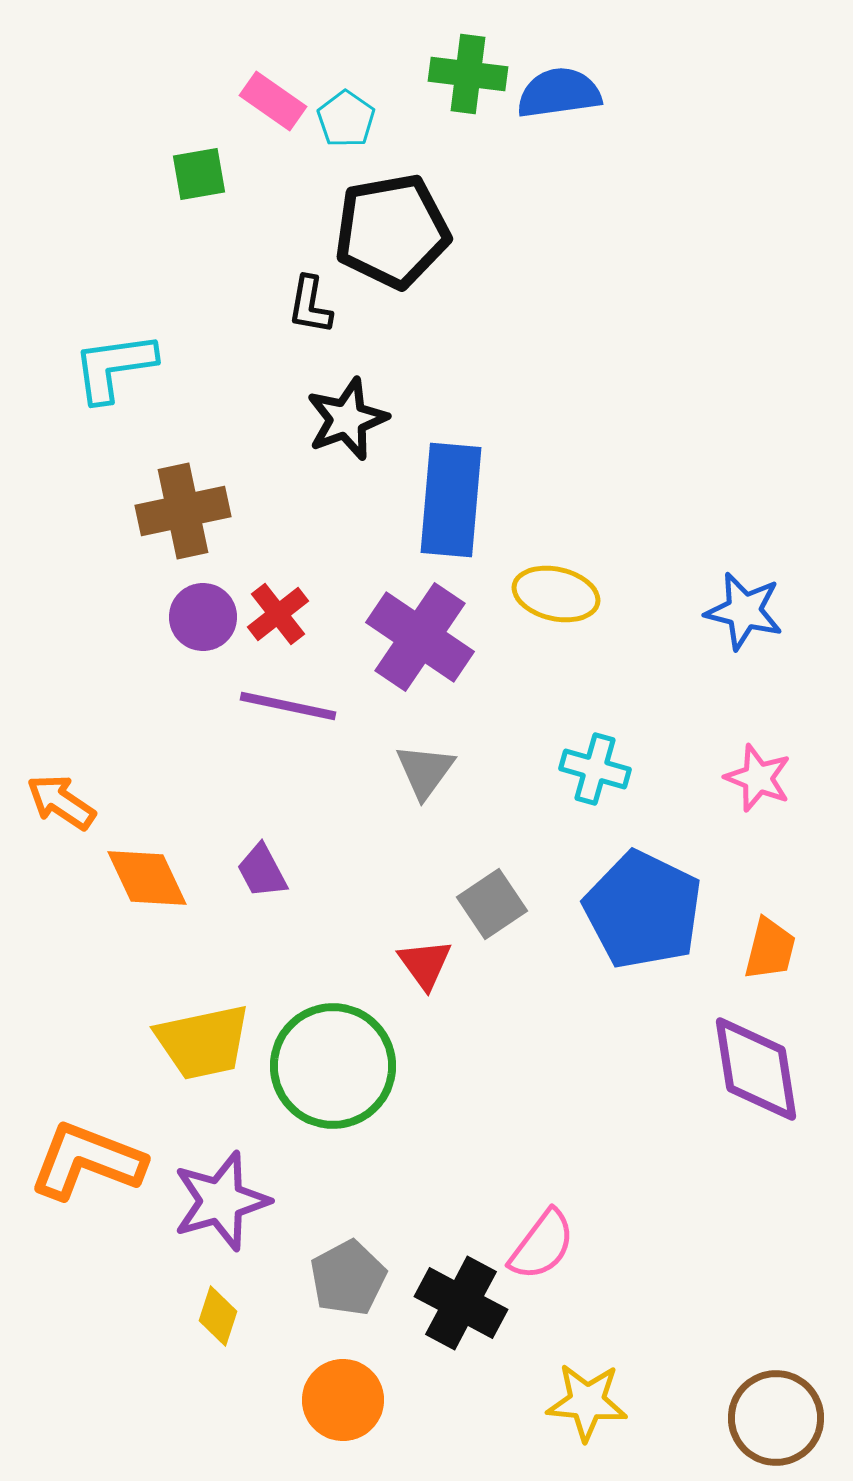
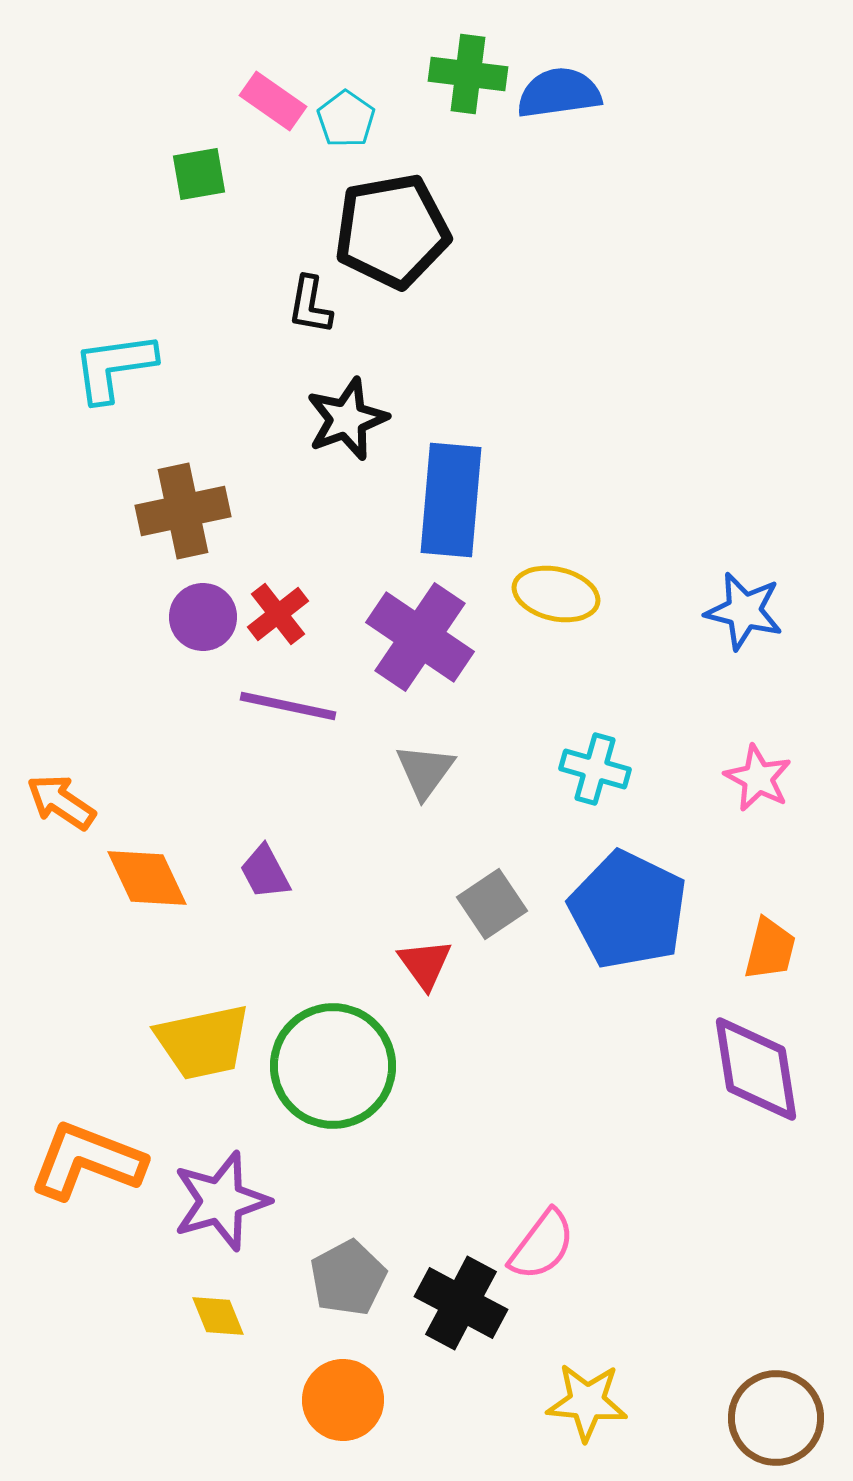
pink star: rotated 6 degrees clockwise
purple trapezoid: moved 3 px right, 1 px down
blue pentagon: moved 15 px left
yellow diamond: rotated 40 degrees counterclockwise
